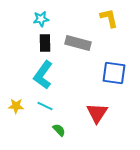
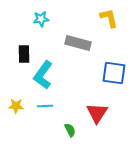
black rectangle: moved 21 px left, 11 px down
cyan line: rotated 28 degrees counterclockwise
green semicircle: moved 11 px right; rotated 16 degrees clockwise
